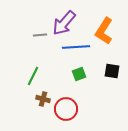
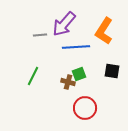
purple arrow: moved 1 px down
brown cross: moved 25 px right, 17 px up
red circle: moved 19 px right, 1 px up
